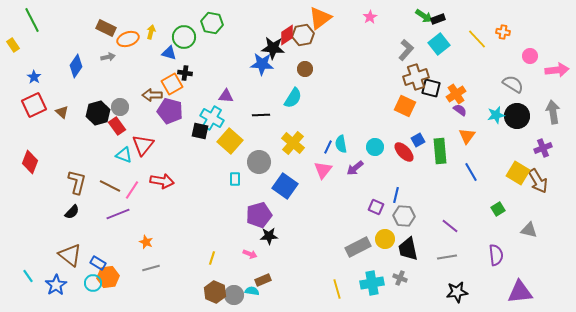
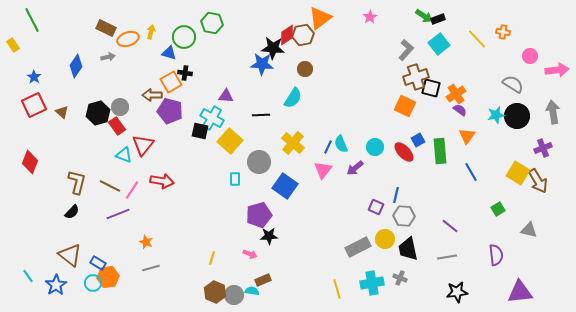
orange square at (172, 84): moved 1 px left, 2 px up
cyan semicircle at (341, 144): rotated 12 degrees counterclockwise
